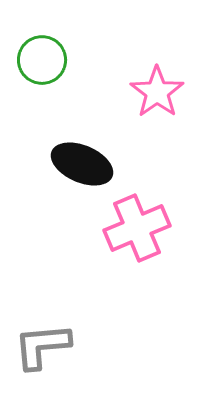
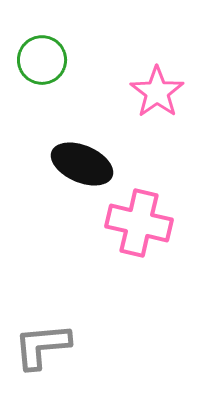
pink cross: moved 2 px right, 5 px up; rotated 36 degrees clockwise
